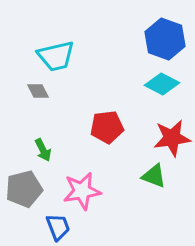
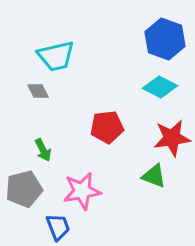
cyan diamond: moved 2 px left, 3 px down
